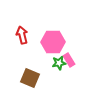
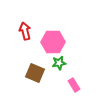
red arrow: moved 3 px right, 4 px up
pink rectangle: moved 5 px right, 25 px down
brown square: moved 5 px right, 5 px up
